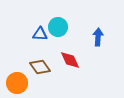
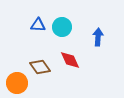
cyan circle: moved 4 px right
blue triangle: moved 2 px left, 9 px up
